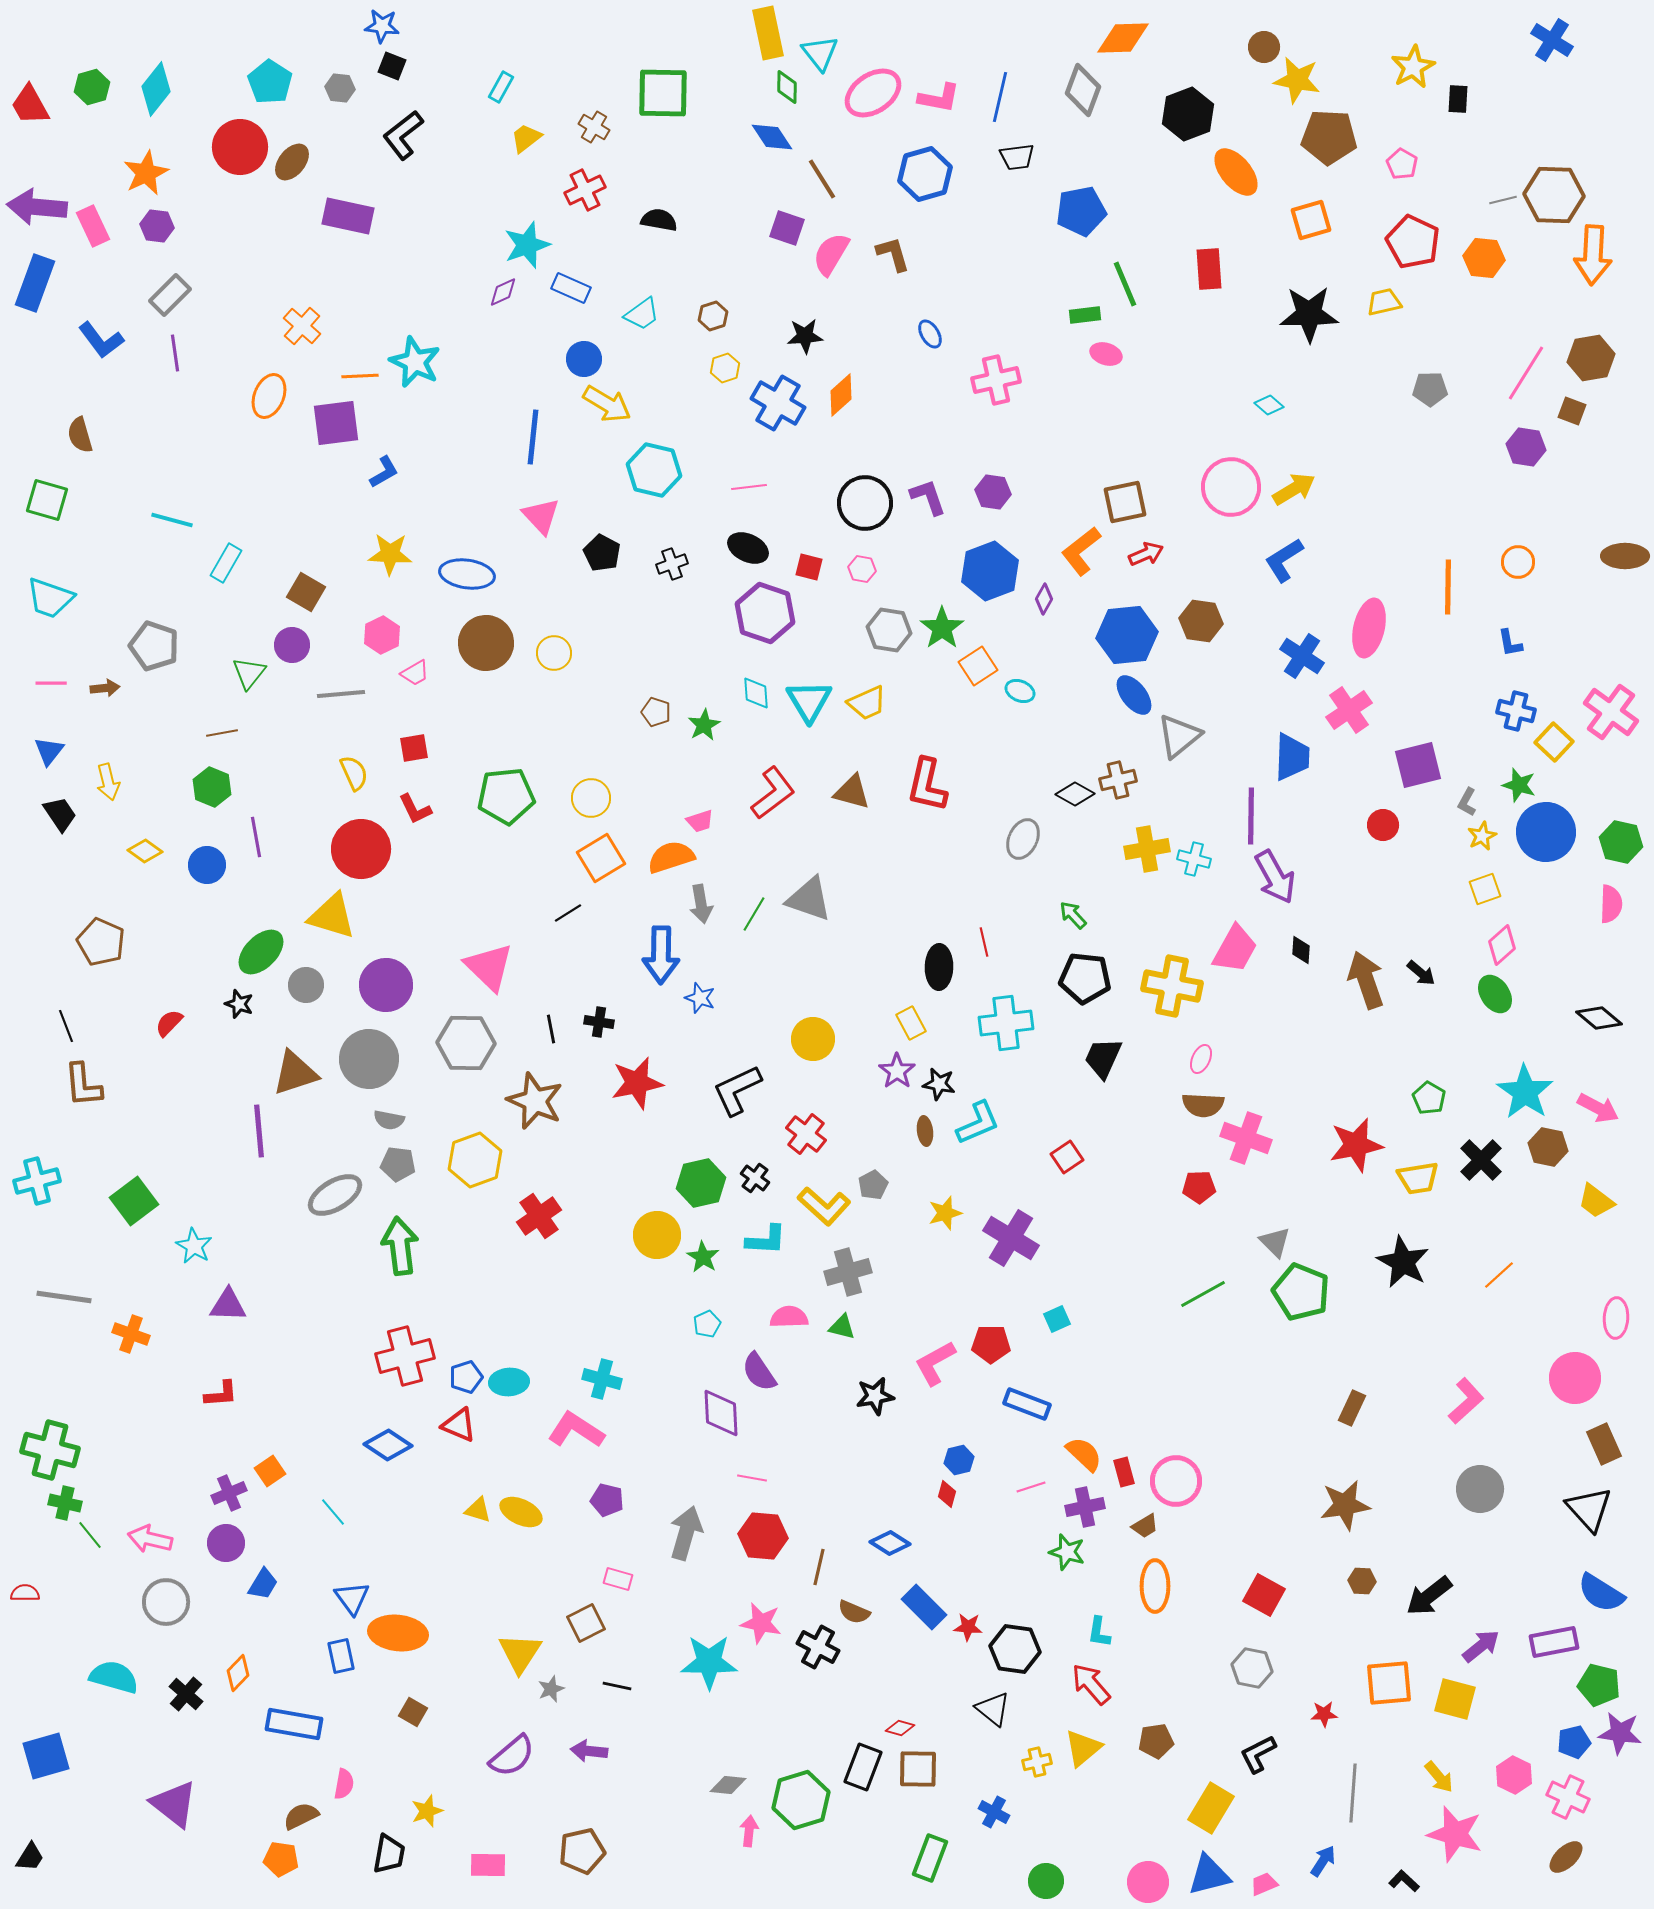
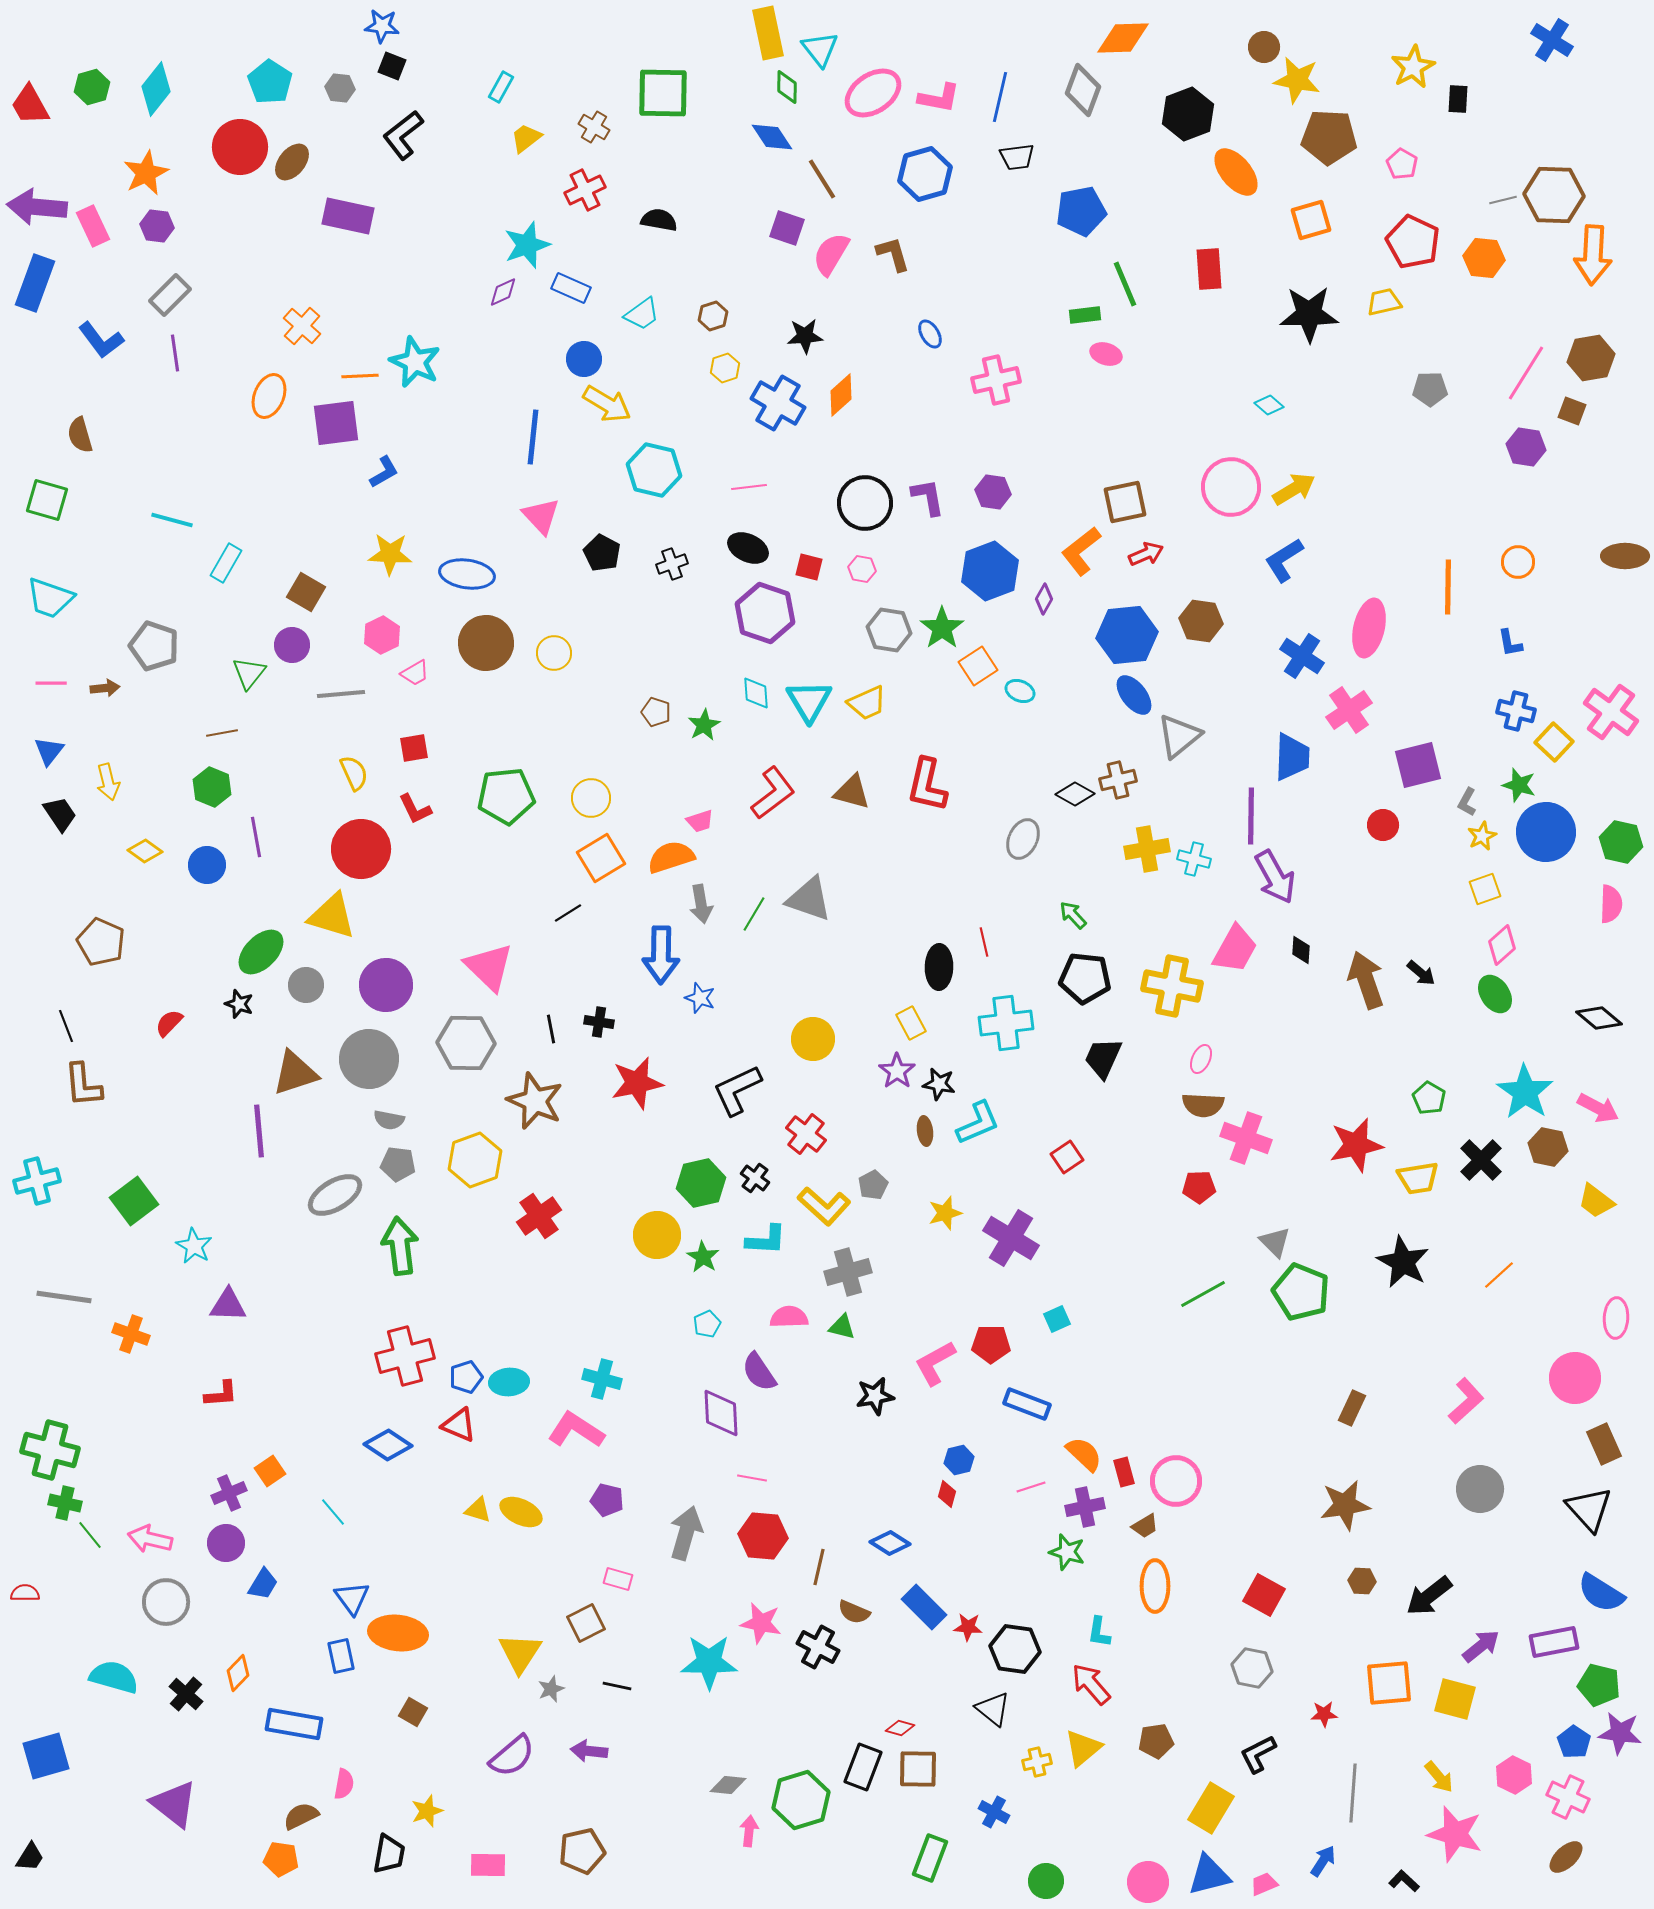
cyan triangle at (820, 53): moved 4 px up
purple L-shape at (928, 497): rotated 9 degrees clockwise
blue pentagon at (1574, 1742): rotated 24 degrees counterclockwise
